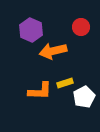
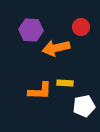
purple hexagon: rotated 20 degrees counterclockwise
orange arrow: moved 3 px right, 3 px up
yellow rectangle: rotated 21 degrees clockwise
white pentagon: moved 9 px down; rotated 15 degrees clockwise
